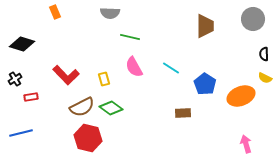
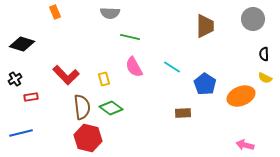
cyan line: moved 1 px right, 1 px up
brown semicircle: rotated 70 degrees counterclockwise
pink arrow: moved 1 px left, 1 px down; rotated 60 degrees counterclockwise
